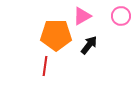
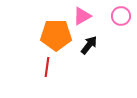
red line: moved 2 px right, 1 px down
